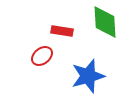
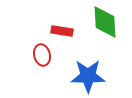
red ellipse: moved 1 px up; rotated 65 degrees counterclockwise
blue star: rotated 16 degrees clockwise
